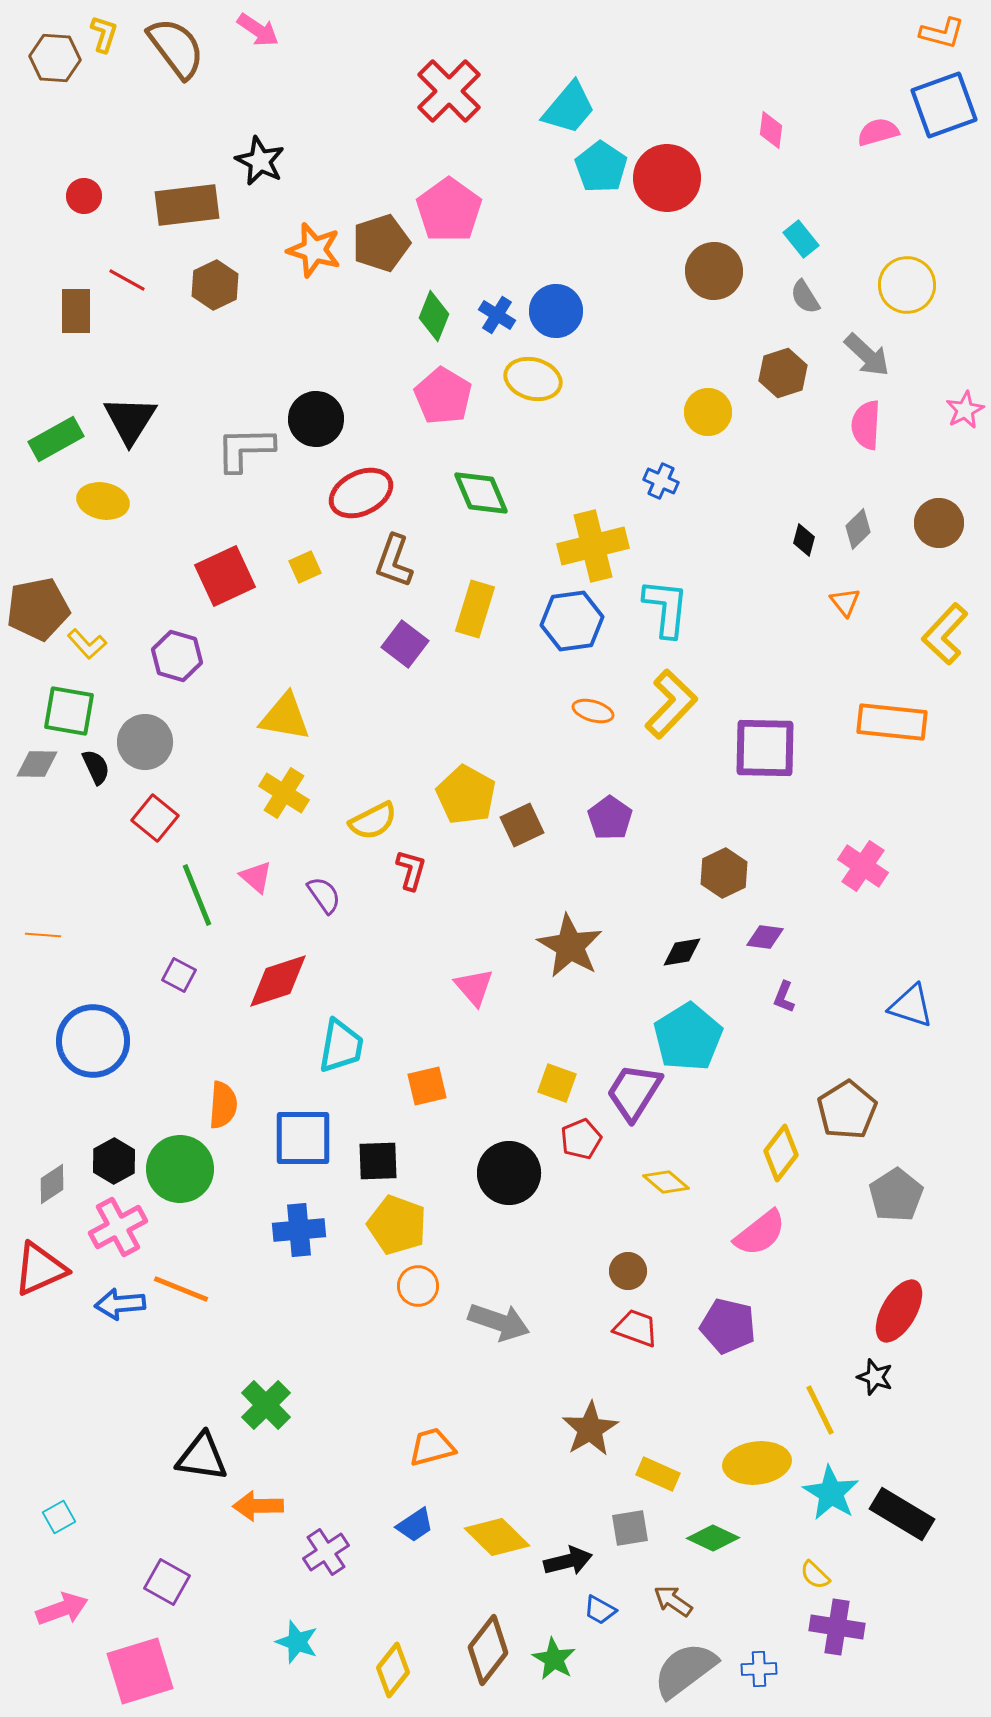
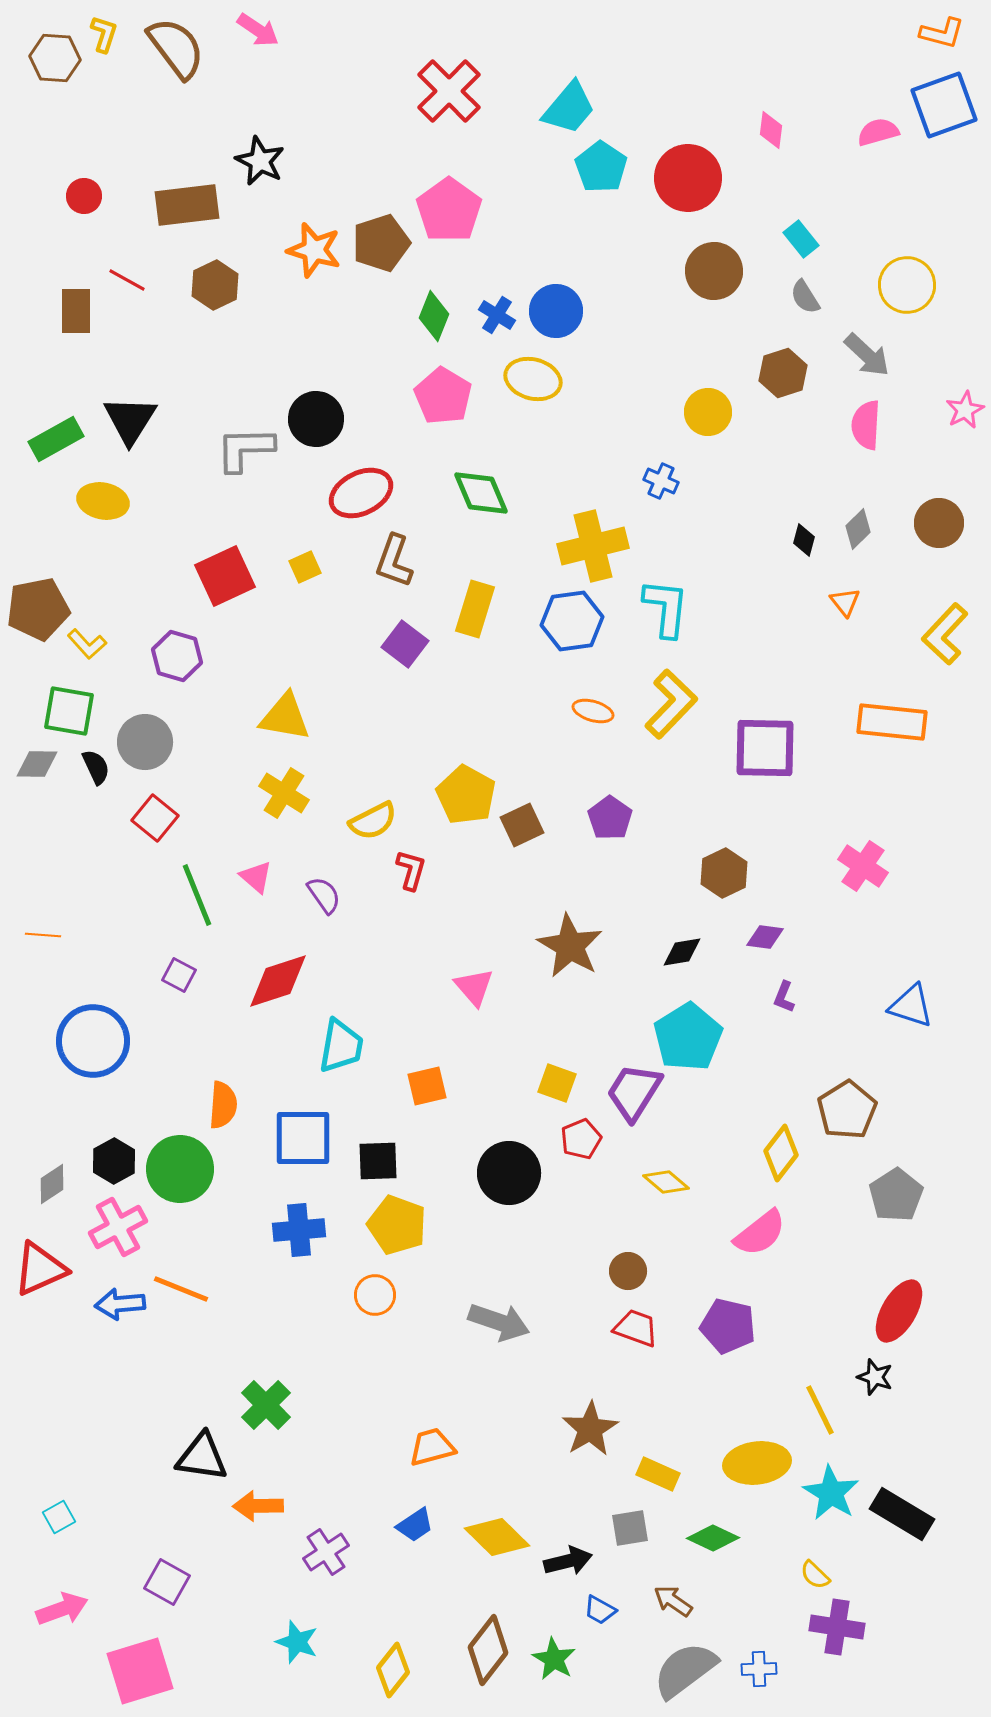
red circle at (667, 178): moved 21 px right
orange circle at (418, 1286): moved 43 px left, 9 px down
